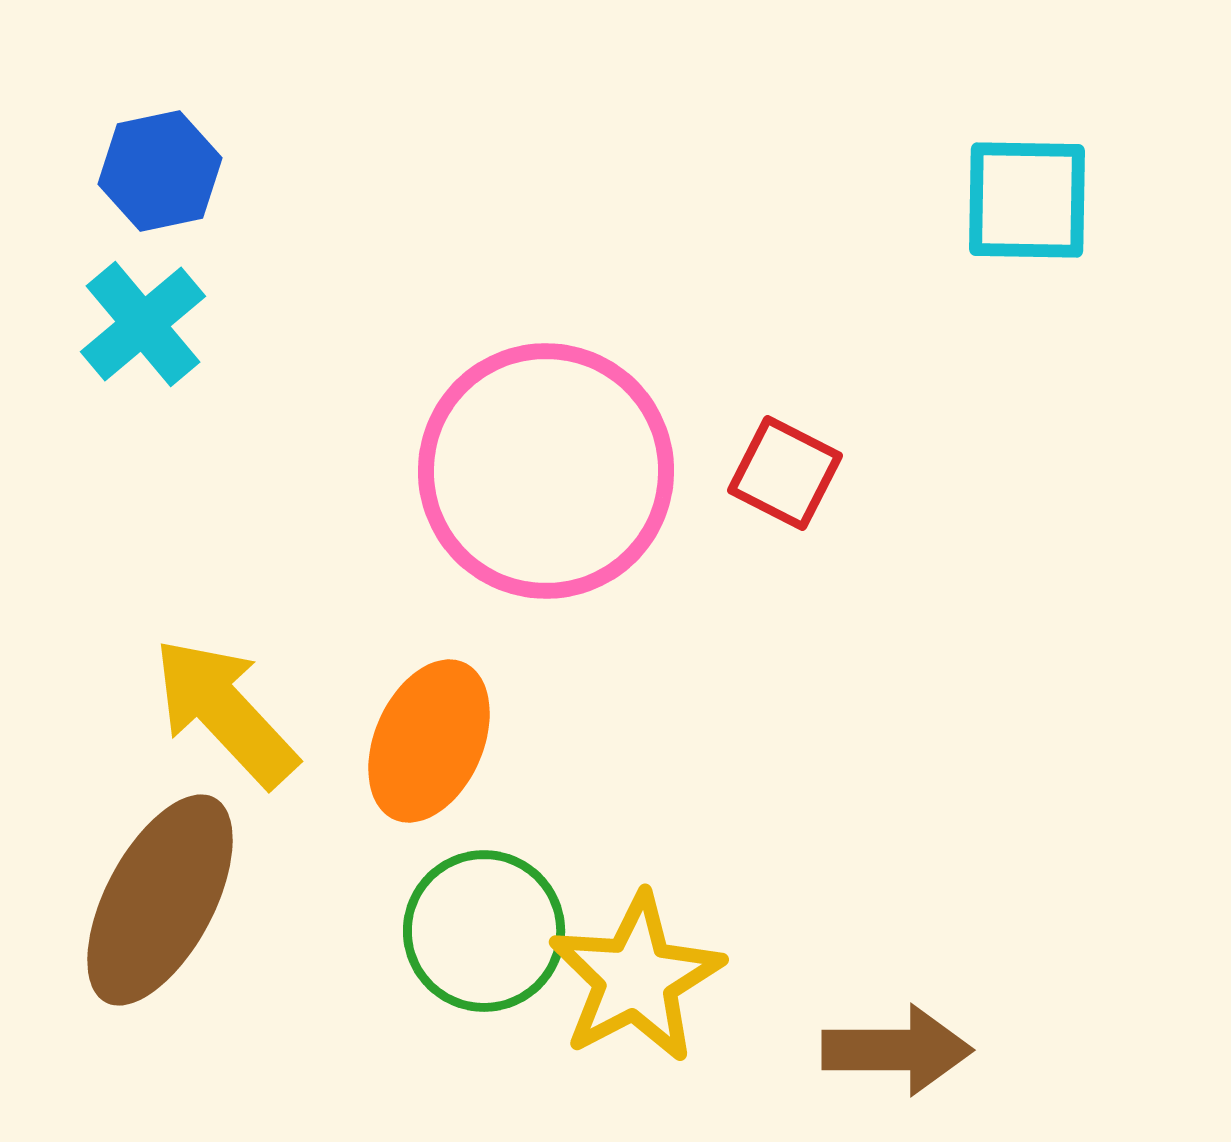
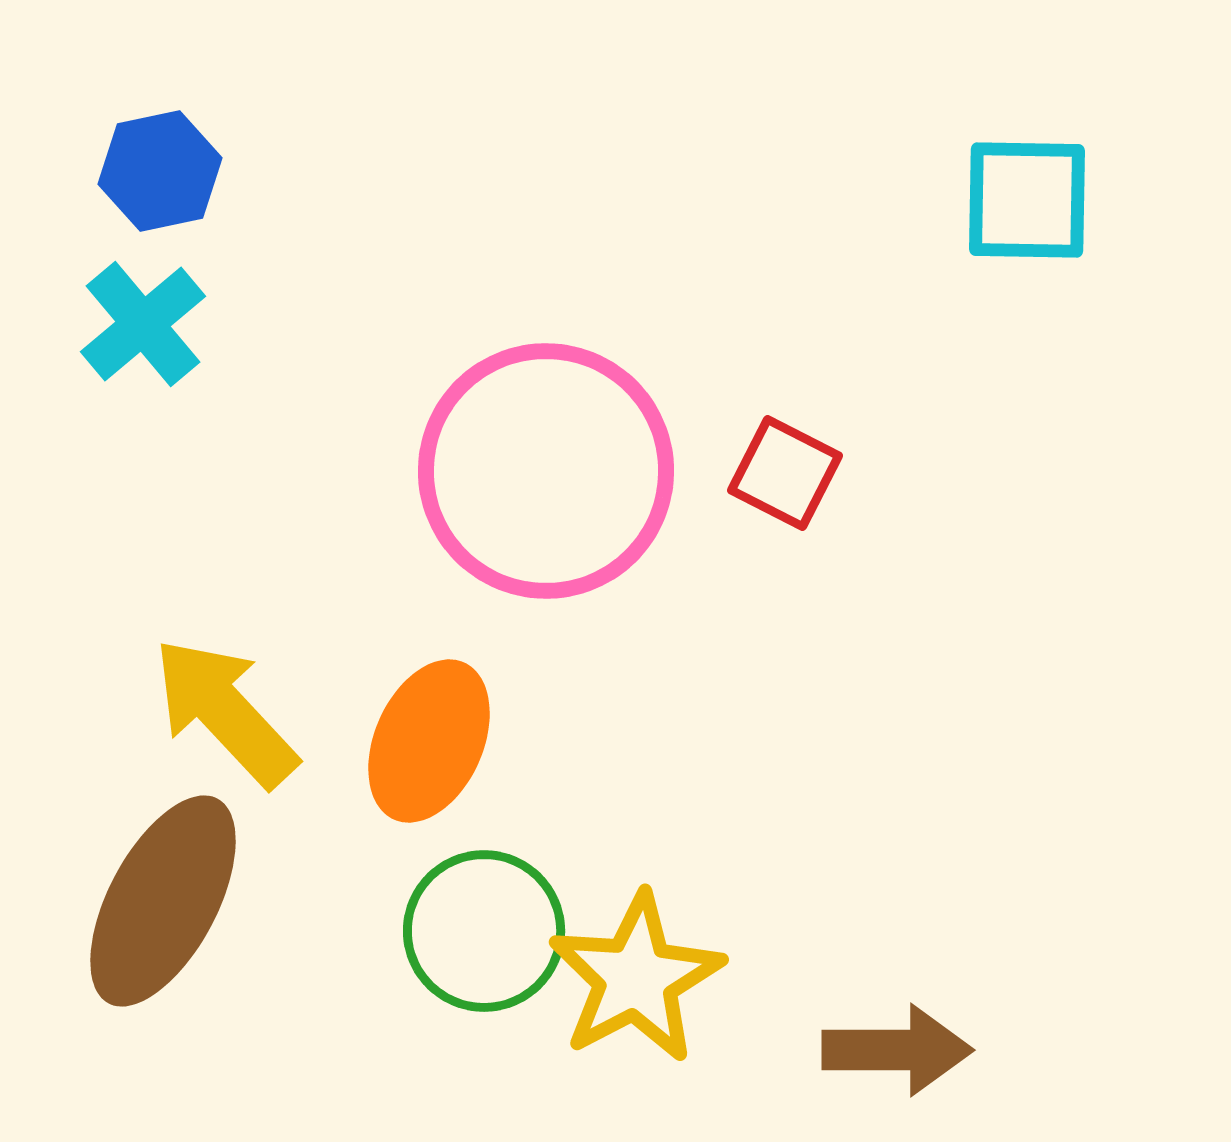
brown ellipse: moved 3 px right, 1 px down
